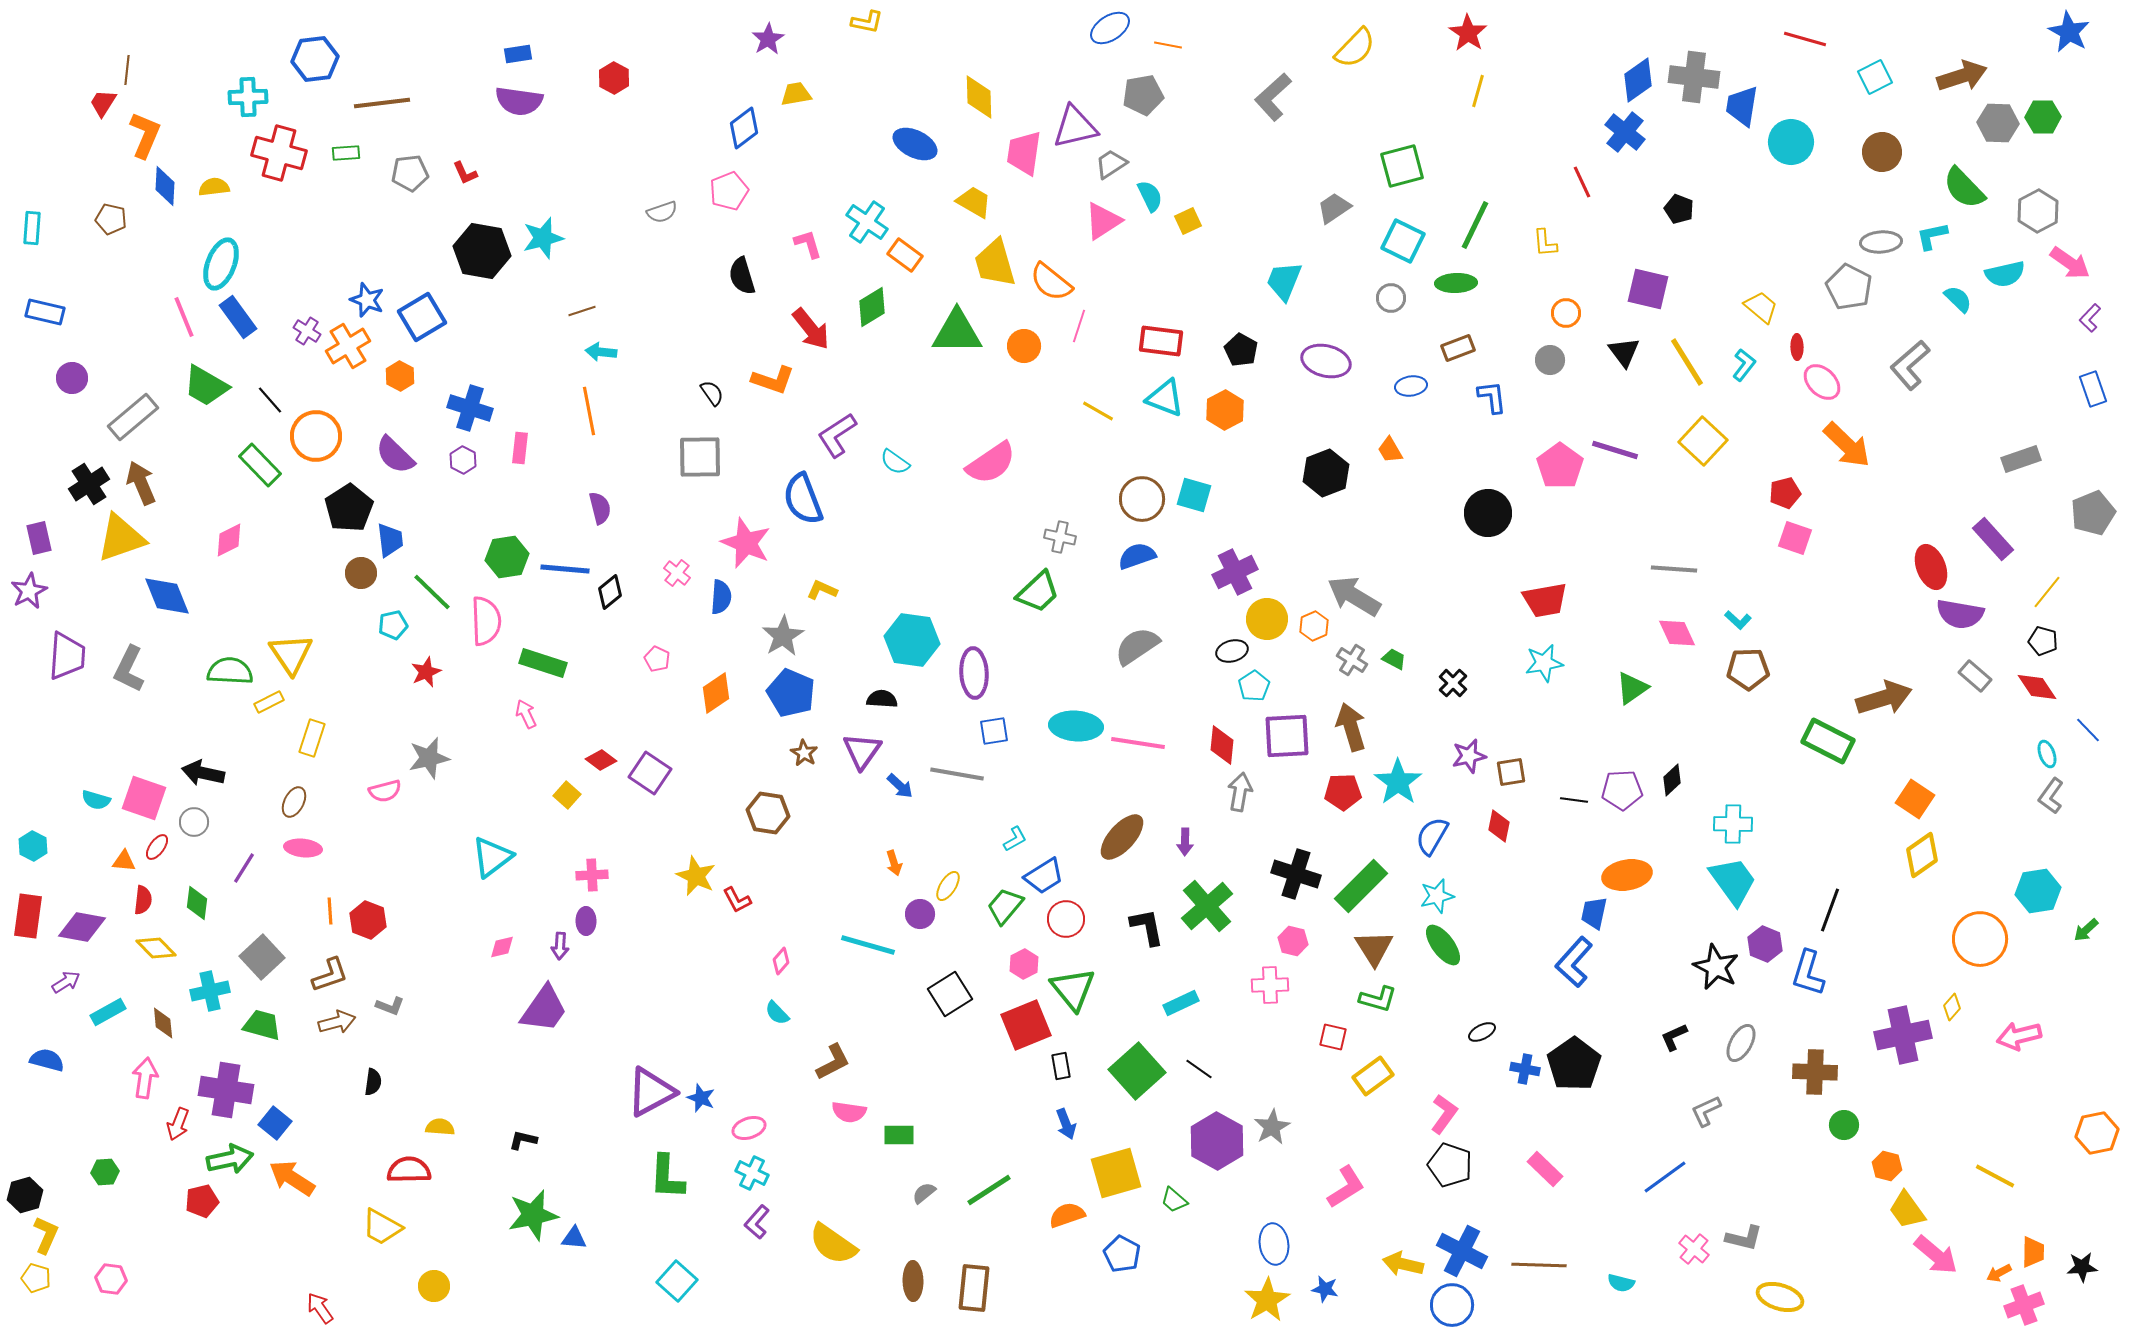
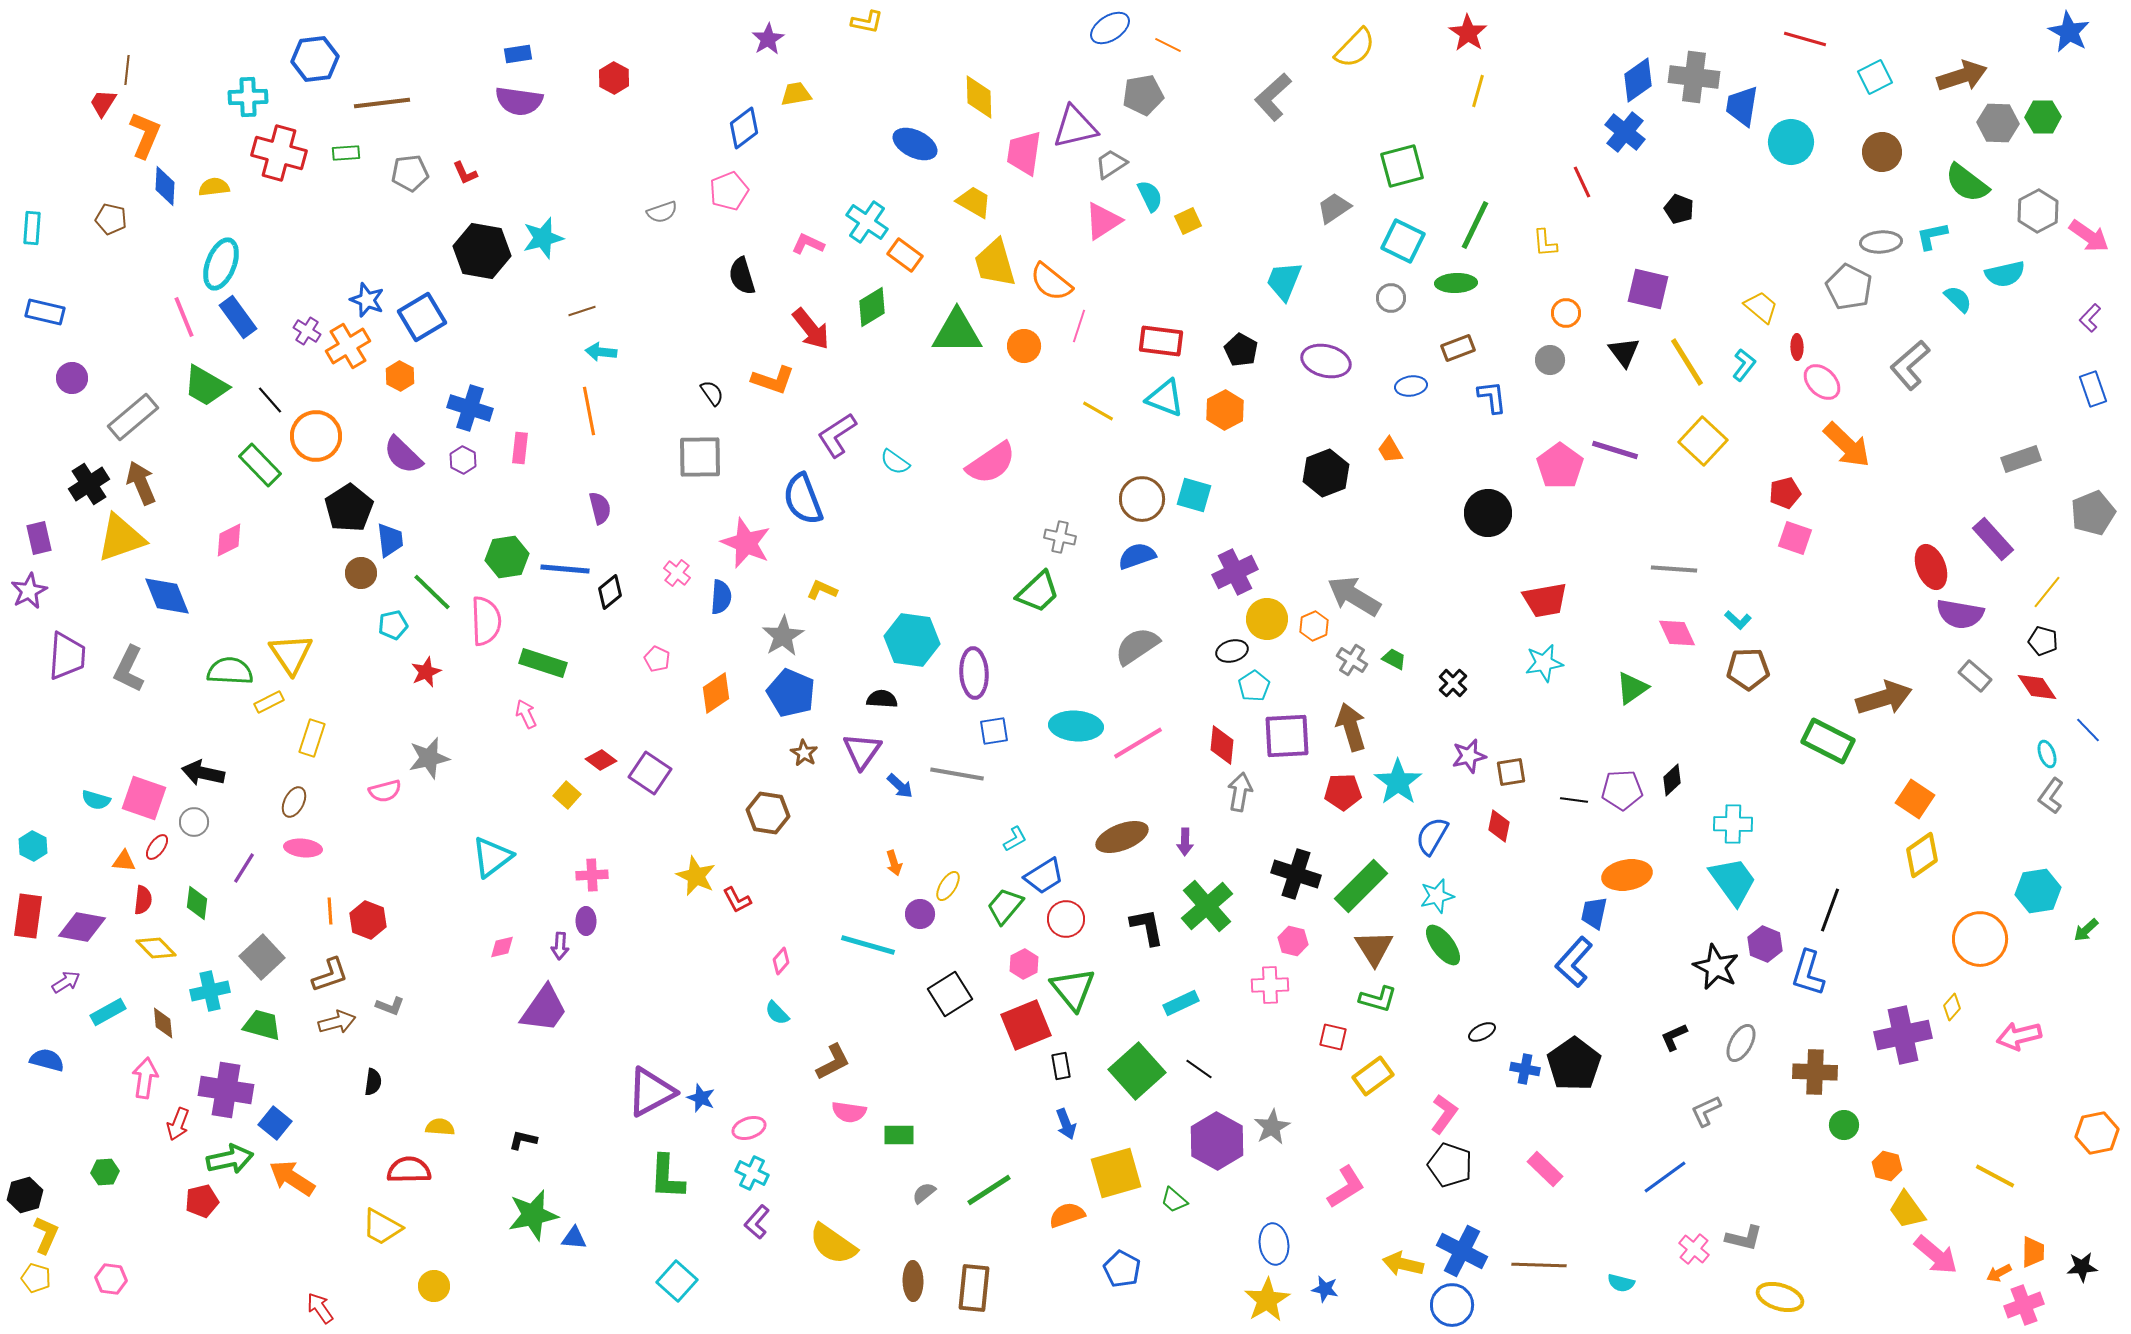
orange line at (1168, 45): rotated 16 degrees clockwise
green semicircle at (1964, 188): moved 3 px right, 5 px up; rotated 9 degrees counterclockwise
pink L-shape at (808, 244): rotated 48 degrees counterclockwise
pink arrow at (2070, 263): moved 19 px right, 27 px up
purple semicircle at (395, 455): moved 8 px right
pink line at (1138, 743): rotated 40 degrees counterclockwise
brown ellipse at (1122, 837): rotated 27 degrees clockwise
blue pentagon at (1122, 1254): moved 15 px down
